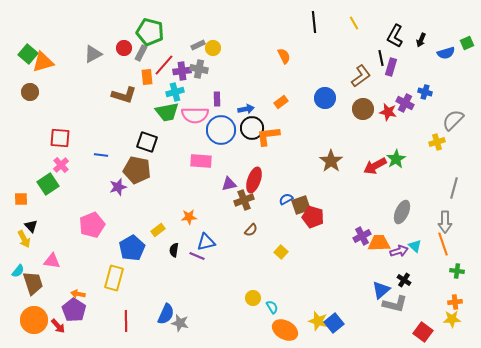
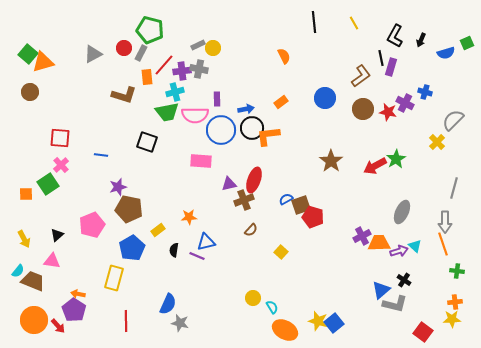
green pentagon at (150, 32): moved 2 px up
yellow cross at (437, 142): rotated 28 degrees counterclockwise
brown pentagon at (137, 170): moved 8 px left, 39 px down
orange square at (21, 199): moved 5 px right, 5 px up
black triangle at (31, 226): moved 26 px right, 9 px down; rotated 32 degrees clockwise
brown trapezoid at (33, 283): moved 2 px up; rotated 50 degrees counterclockwise
blue semicircle at (166, 314): moved 2 px right, 10 px up
